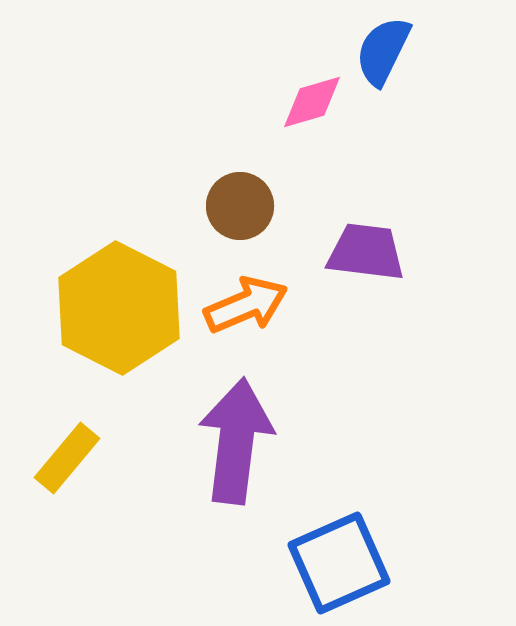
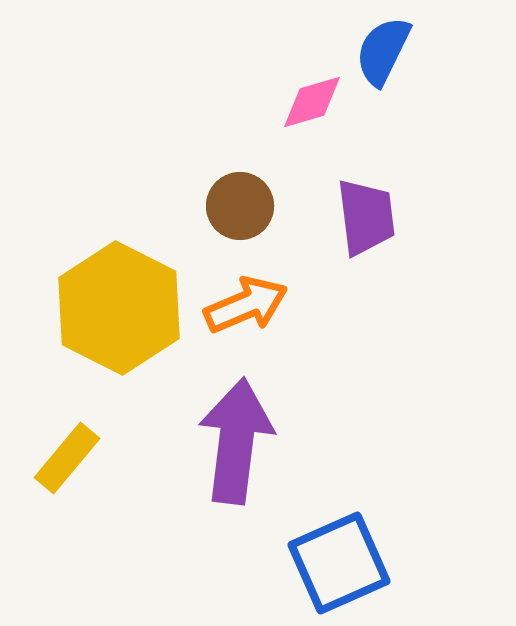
purple trapezoid: moved 35 px up; rotated 76 degrees clockwise
